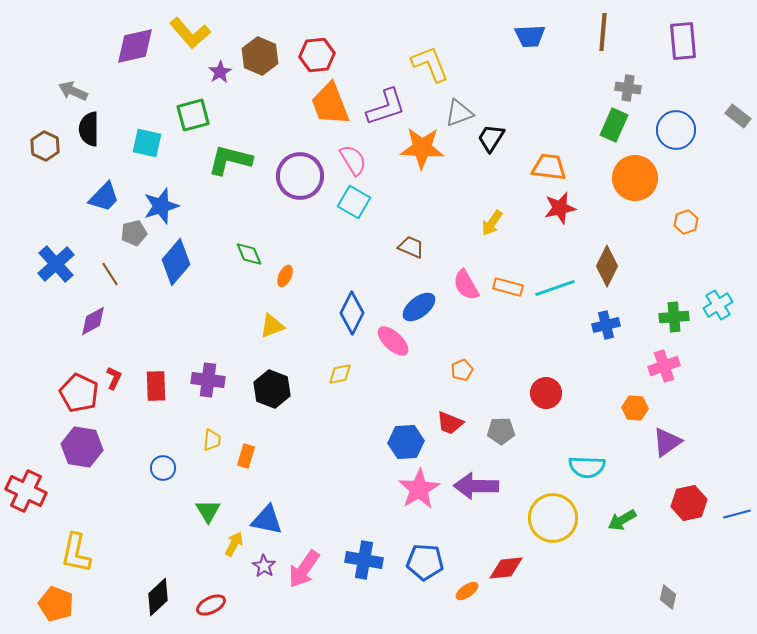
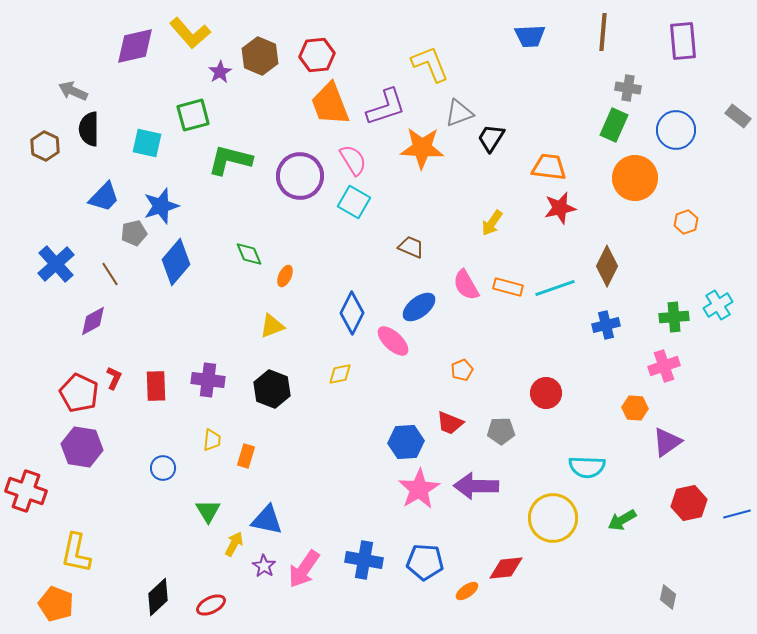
red cross at (26, 491): rotated 6 degrees counterclockwise
